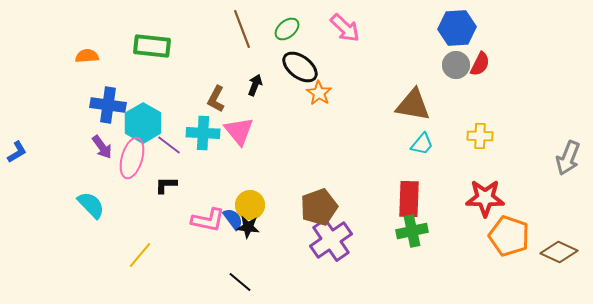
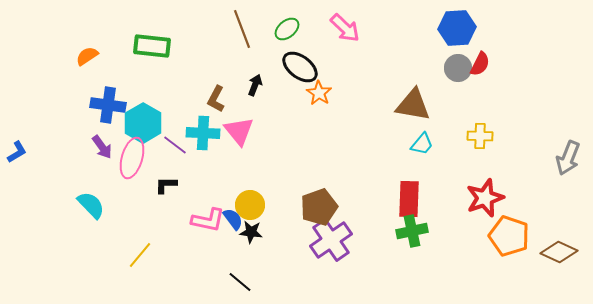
orange semicircle: rotated 30 degrees counterclockwise
gray circle: moved 2 px right, 3 px down
purple line: moved 6 px right
red star: rotated 21 degrees counterclockwise
black star: moved 3 px right, 5 px down
